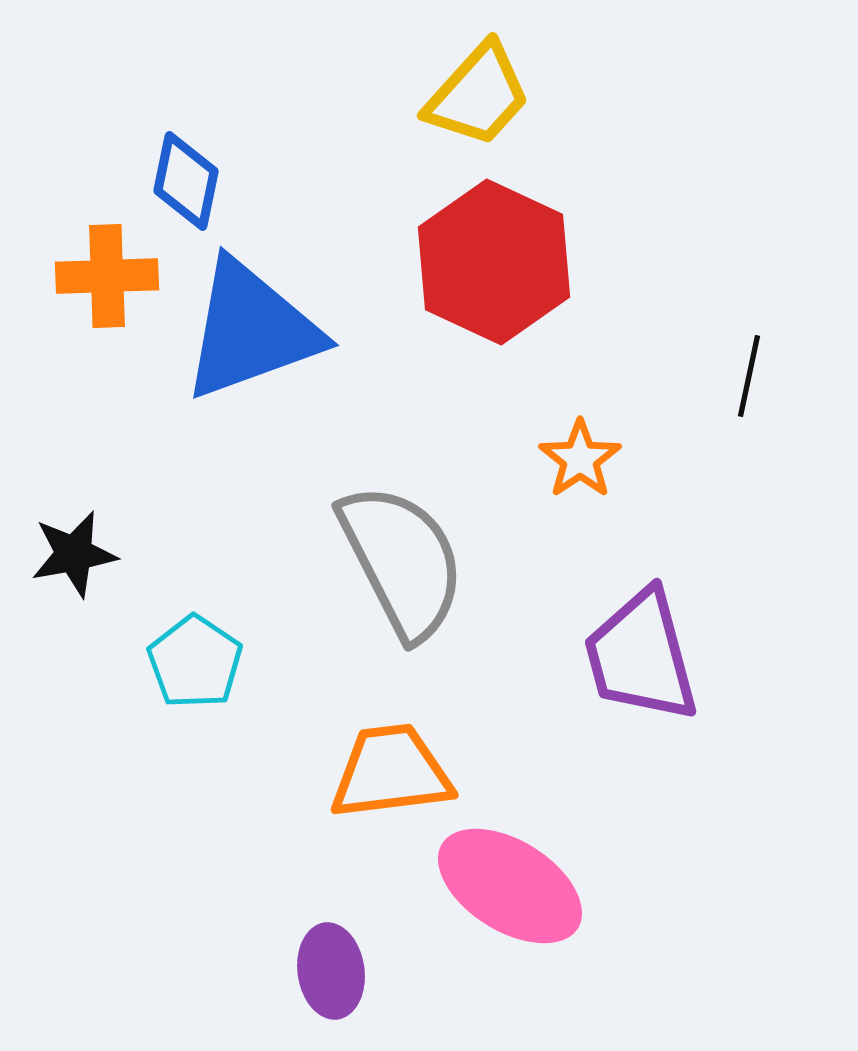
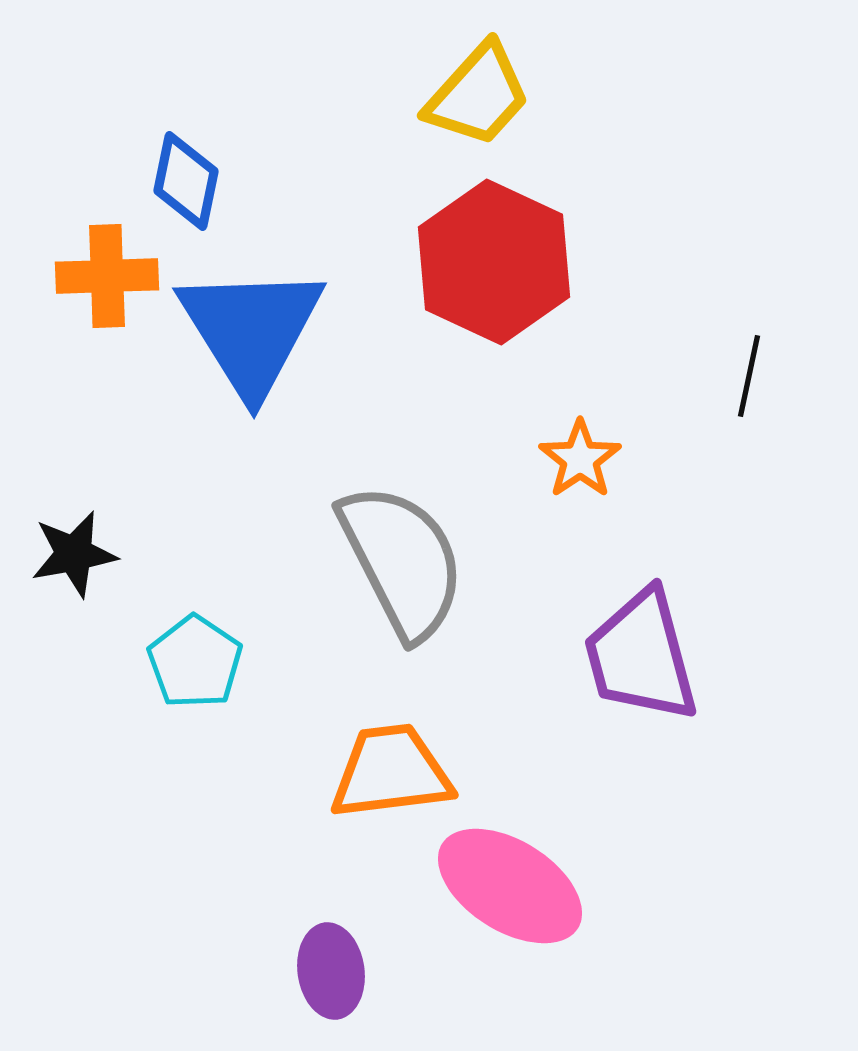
blue triangle: rotated 42 degrees counterclockwise
